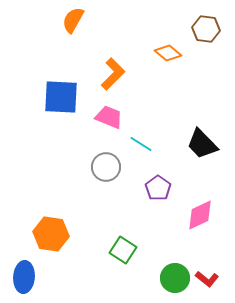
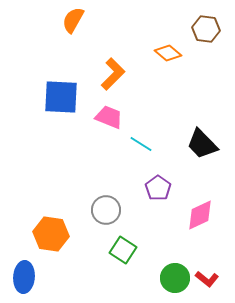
gray circle: moved 43 px down
